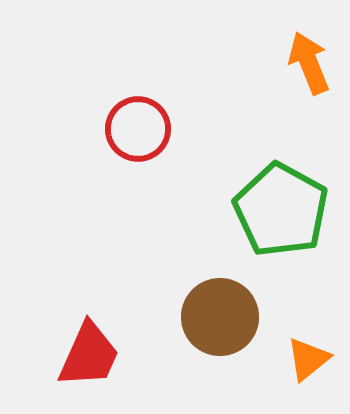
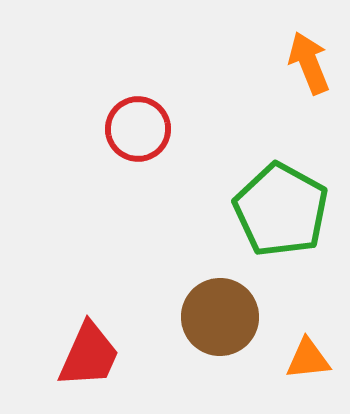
orange triangle: rotated 33 degrees clockwise
